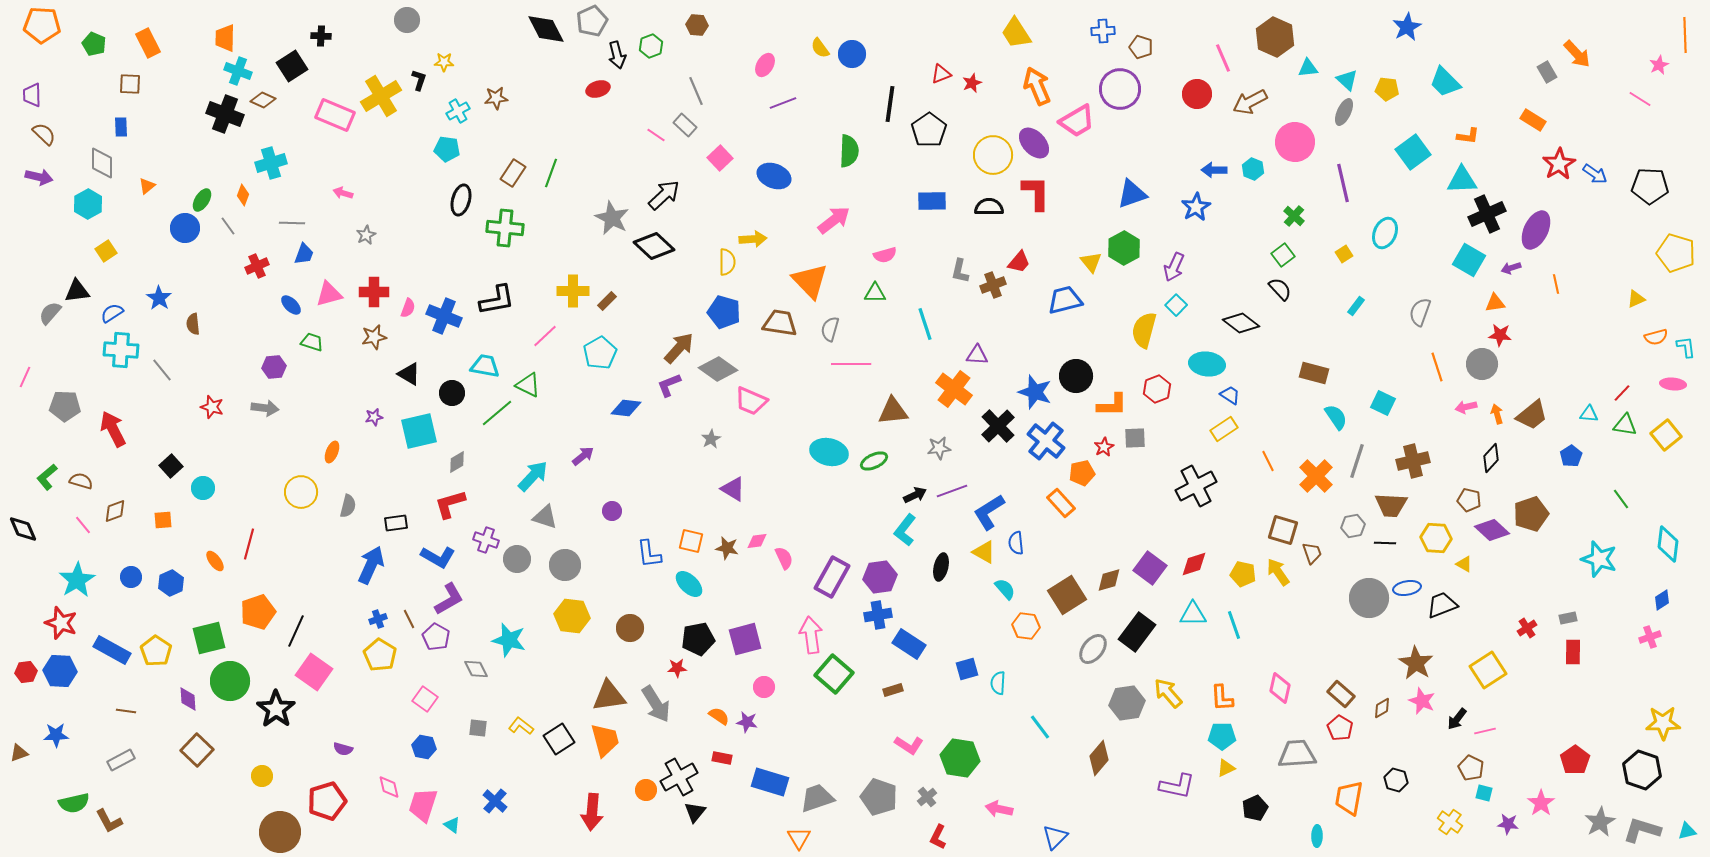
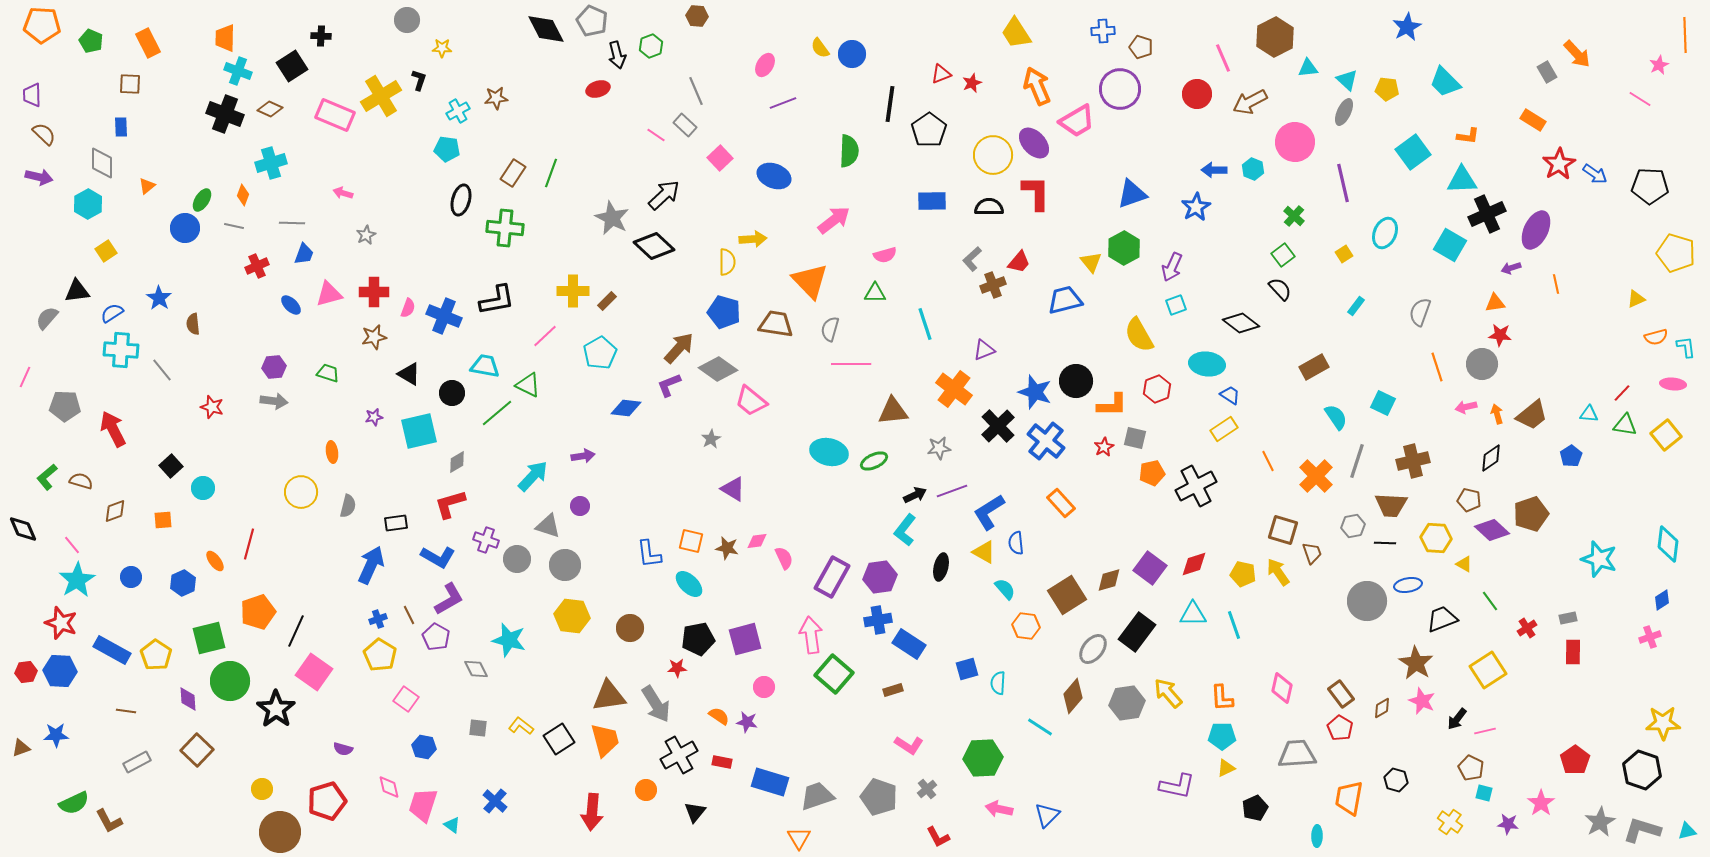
gray pentagon at (592, 21): rotated 24 degrees counterclockwise
brown hexagon at (697, 25): moved 9 px up
brown hexagon at (1275, 37): rotated 9 degrees clockwise
green pentagon at (94, 44): moved 3 px left, 3 px up
yellow star at (444, 62): moved 2 px left, 14 px up
brown diamond at (263, 100): moved 7 px right, 9 px down
gray line at (228, 226): moved 6 px right; rotated 42 degrees counterclockwise
cyan square at (1469, 260): moved 19 px left, 15 px up
purple arrow at (1174, 267): moved 2 px left
gray L-shape at (960, 271): moved 12 px right, 12 px up; rotated 35 degrees clockwise
cyan square at (1176, 305): rotated 25 degrees clockwise
gray semicircle at (50, 313): moved 3 px left, 5 px down
brown trapezoid at (780, 323): moved 4 px left, 1 px down
yellow semicircle at (1144, 330): moved 5 px left, 5 px down; rotated 45 degrees counterclockwise
green trapezoid at (312, 342): moved 16 px right, 31 px down
purple triangle at (977, 355): moved 7 px right, 5 px up; rotated 25 degrees counterclockwise
brown rectangle at (1314, 373): moved 6 px up; rotated 44 degrees counterclockwise
black circle at (1076, 376): moved 5 px down
pink trapezoid at (751, 401): rotated 16 degrees clockwise
gray arrow at (265, 408): moved 9 px right, 7 px up
gray square at (1135, 438): rotated 15 degrees clockwise
orange ellipse at (332, 452): rotated 30 degrees counterclockwise
purple arrow at (583, 456): rotated 30 degrees clockwise
black diamond at (1491, 458): rotated 12 degrees clockwise
orange pentagon at (1082, 473): moved 70 px right
green line at (1621, 499): moved 131 px left, 102 px down
purple circle at (612, 511): moved 32 px left, 5 px up
gray triangle at (545, 517): moved 3 px right, 9 px down
pink line at (83, 525): moved 11 px left, 20 px down
blue hexagon at (171, 583): moved 12 px right
blue ellipse at (1407, 588): moved 1 px right, 3 px up
gray circle at (1369, 598): moved 2 px left, 3 px down
black trapezoid at (1442, 605): moved 14 px down
blue cross at (878, 615): moved 5 px down
brown line at (409, 619): moved 4 px up
yellow pentagon at (156, 651): moved 4 px down
pink diamond at (1280, 688): moved 2 px right
brown rectangle at (1341, 694): rotated 12 degrees clockwise
pink square at (425, 699): moved 19 px left
cyan line at (1040, 727): rotated 20 degrees counterclockwise
brown triangle at (19, 753): moved 2 px right, 5 px up
red rectangle at (722, 758): moved 4 px down
green hexagon at (960, 758): moved 23 px right; rotated 12 degrees counterclockwise
brown diamond at (1099, 758): moved 26 px left, 62 px up
gray rectangle at (121, 760): moved 16 px right, 2 px down
yellow circle at (262, 776): moved 13 px down
black cross at (679, 777): moved 22 px up
gray cross at (927, 797): moved 8 px up
gray trapezoid at (817, 798): moved 2 px up
green semicircle at (74, 803): rotated 12 degrees counterclockwise
red L-shape at (938, 837): rotated 55 degrees counterclockwise
blue triangle at (1055, 837): moved 8 px left, 22 px up
